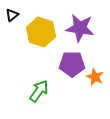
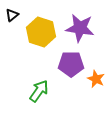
purple pentagon: moved 1 px left
orange star: moved 1 px right, 2 px down
